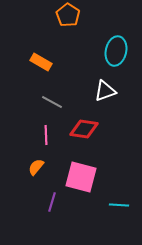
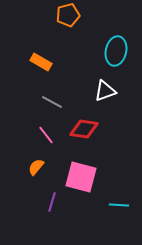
orange pentagon: rotated 25 degrees clockwise
pink line: rotated 36 degrees counterclockwise
